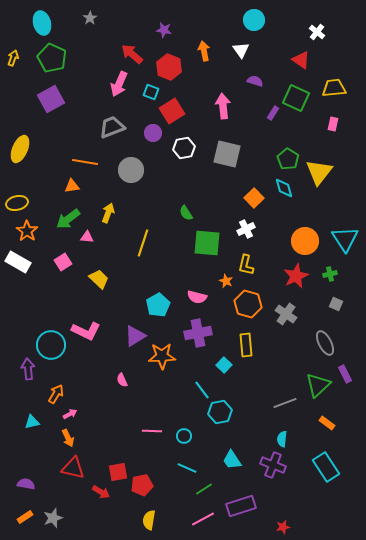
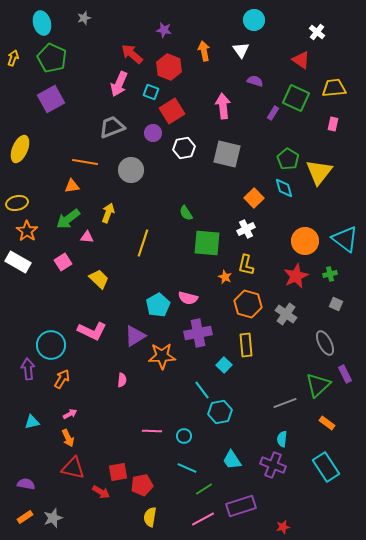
gray star at (90, 18): moved 6 px left; rotated 16 degrees clockwise
cyan triangle at (345, 239): rotated 20 degrees counterclockwise
orange star at (226, 281): moved 1 px left, 4 px up
pink semicircle at (197, 297): moved 9 px left, 1 px down
pink L-shape at (86, 331): moved 6 px right
pink semicircle at (122, 380): rotated 152 degrees counterclockwise
orange arrow at (56, 394): moved 6 px right, 15 px up
yellow semicircle at (149, 520): moved 1 px right, 3 px up
